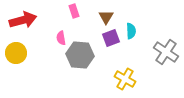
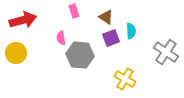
brown triangle: rotated 28 degrees counterclockwise
